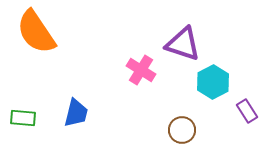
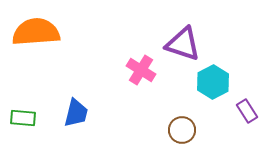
orange semicircle: rotated 120 degrees clockwise
